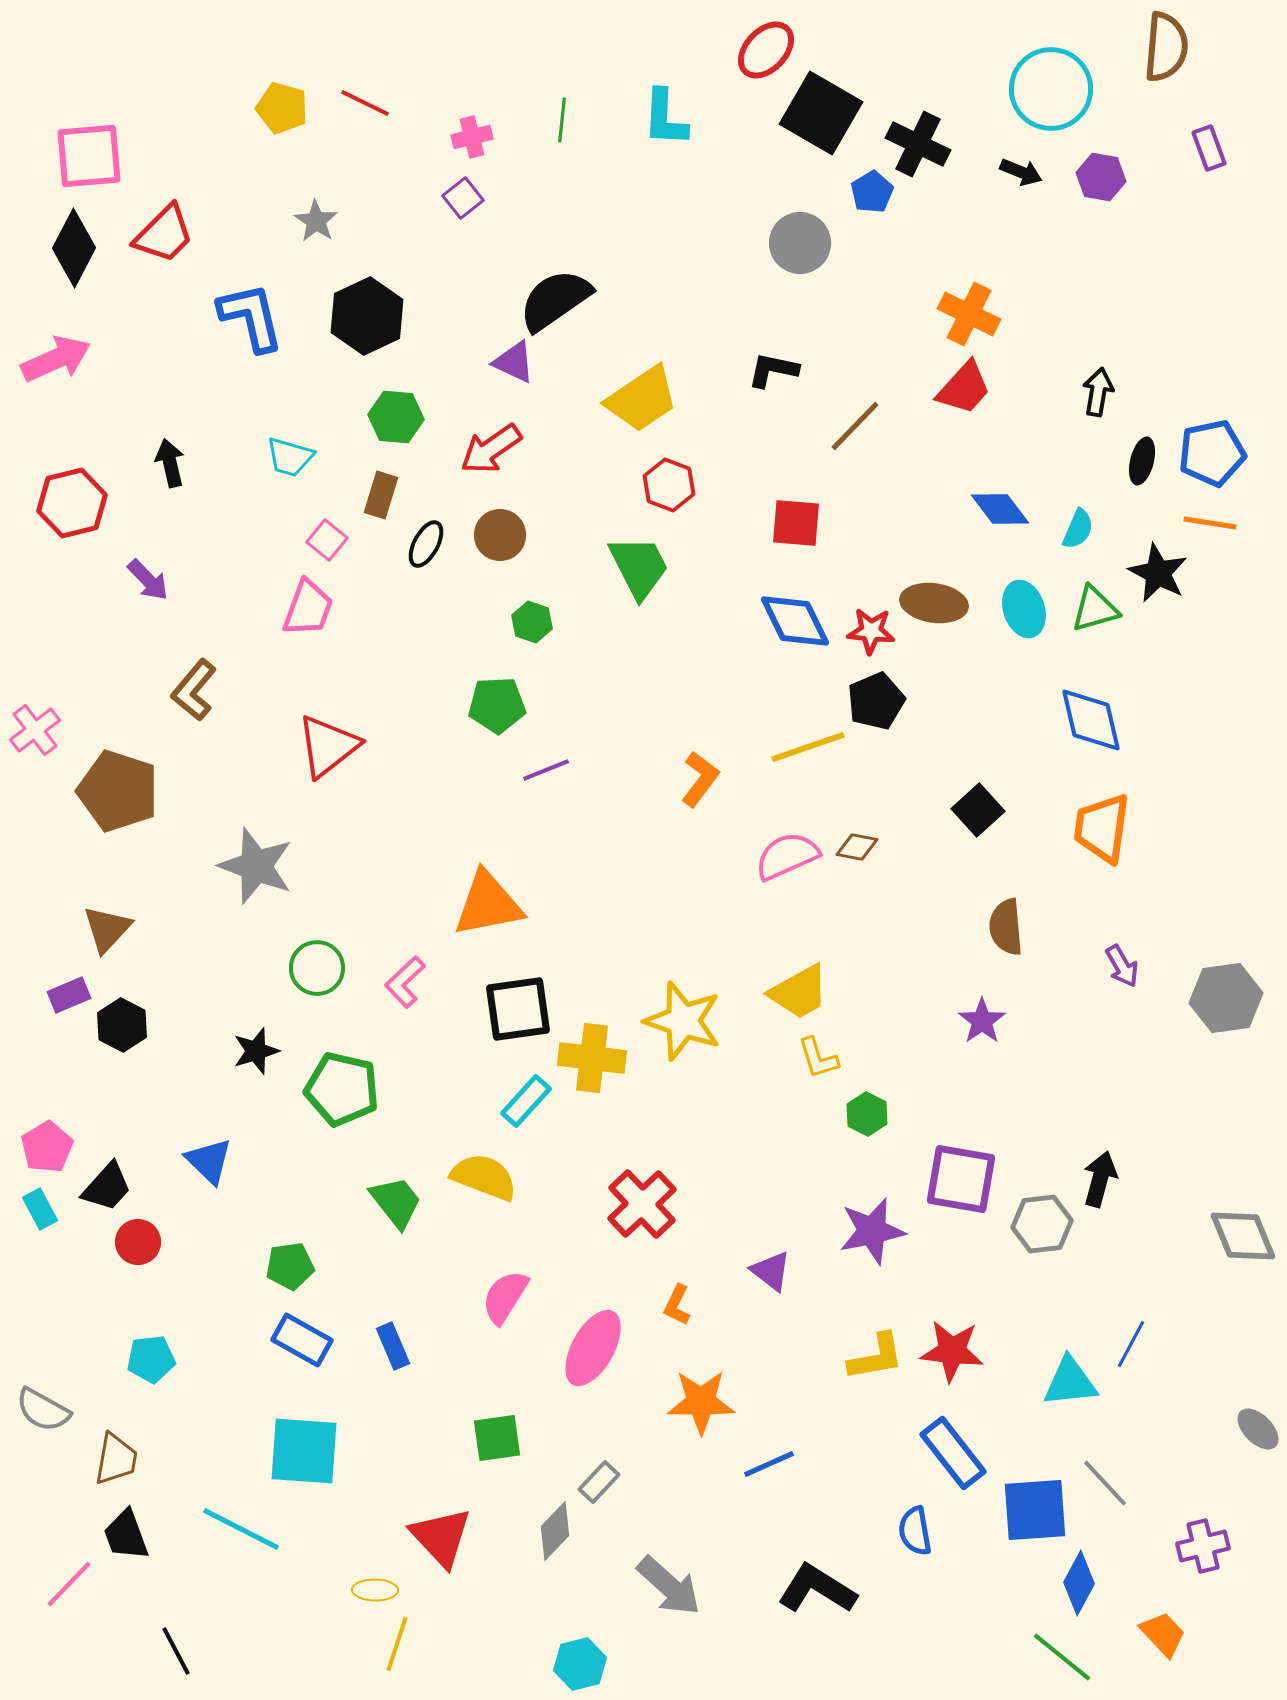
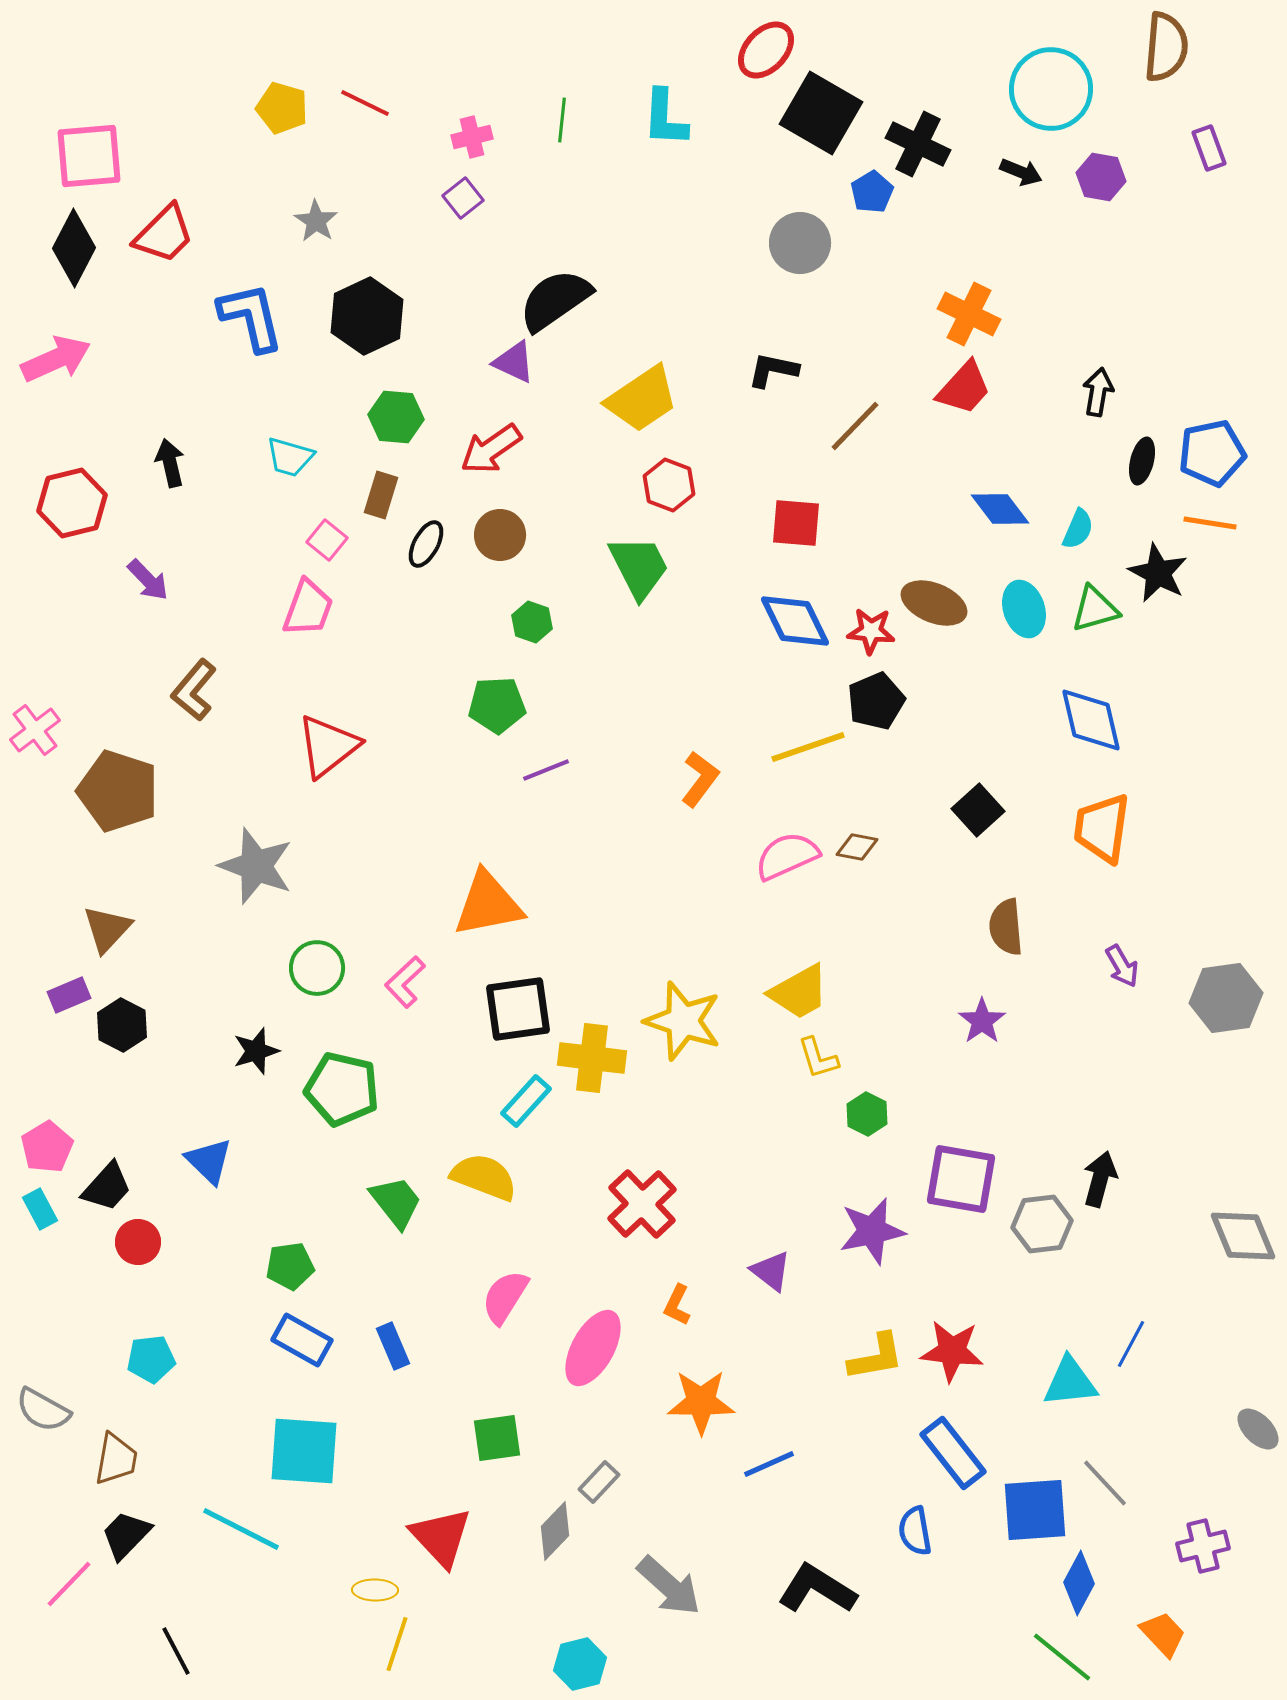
brown ellipse at (934, 603): rotated 14 degrees clockwise
black trapezoid at (126, 1535): rotated 64 degrees clockwise
